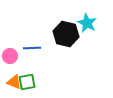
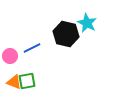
blue line: rotated 24 degrees counterclockwise
green square: moved 1 px up
